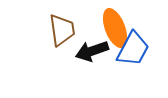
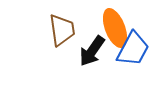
black arrow: rotated 36 degrees counterclockwise
